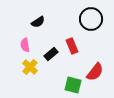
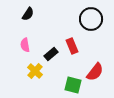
black semicircle: moved 10 px left, 8 px up; rotated 24 degrees counterclockwise
yellow cross: moved 5 px right, 4 px down
